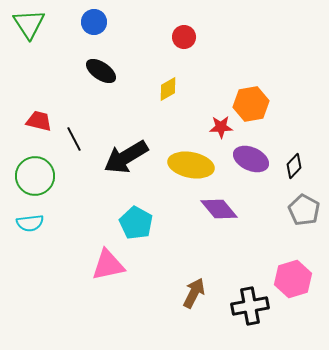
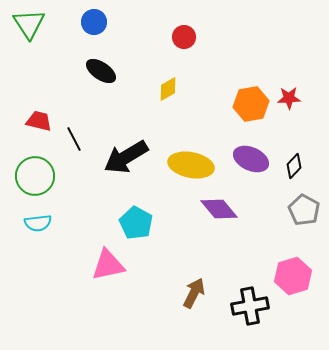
red star: moved 68 px right, 29 px up
cyan semicircle: moved 8 px right
pink hexagon: moved 3 px up
